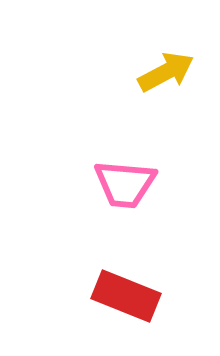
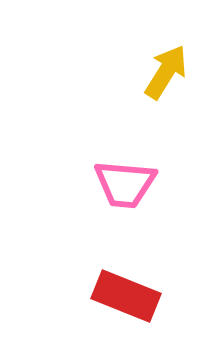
yellow arrow: rotated 30 degrees counterclockwise
